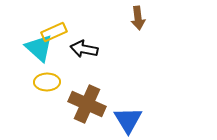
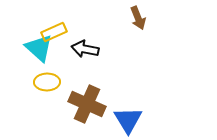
brown arrow: rotated 15 degrees counterclockwise
black arrow: moved 1 px right
